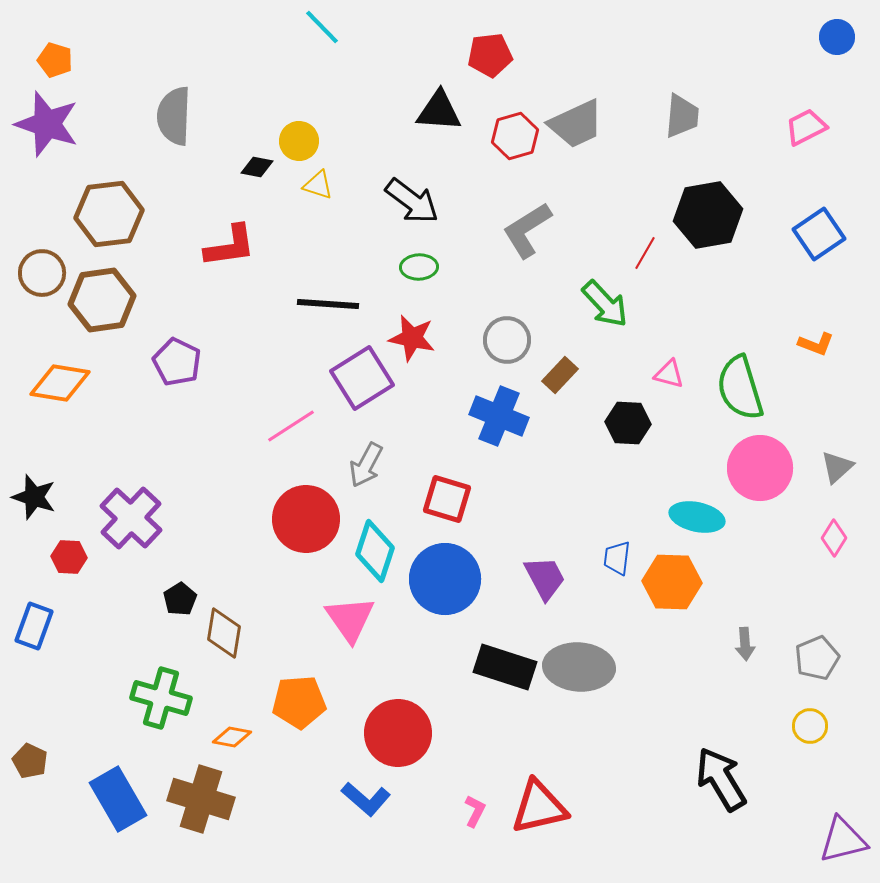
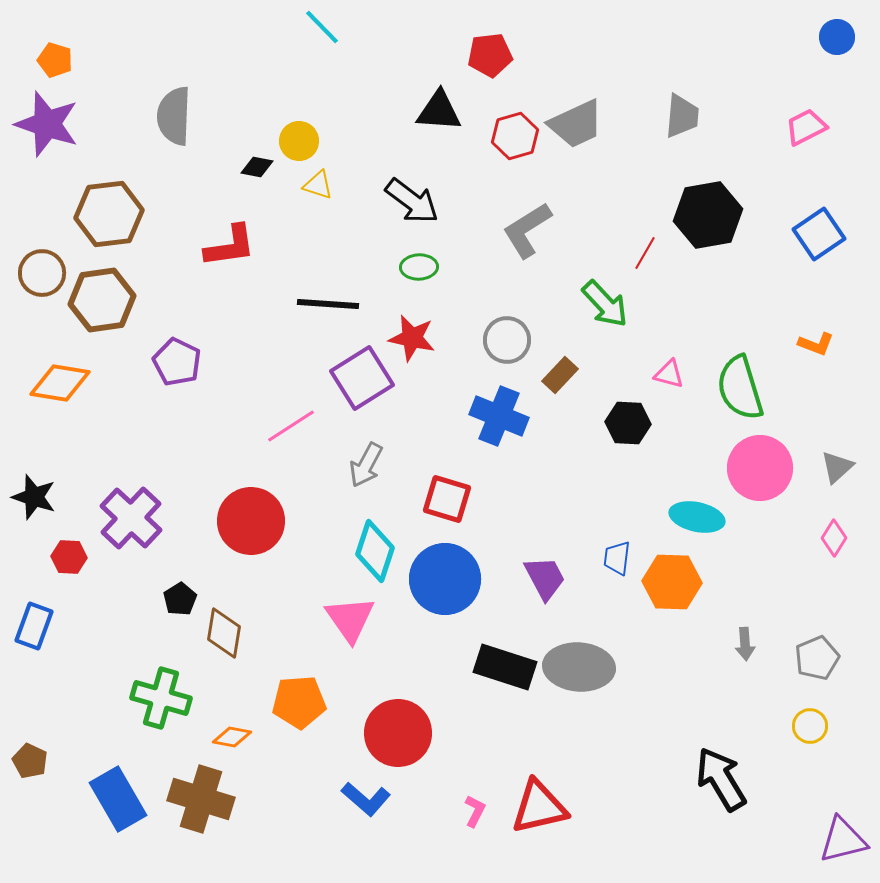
red circle at (306, 519): moved 55 px left, 2 px down
